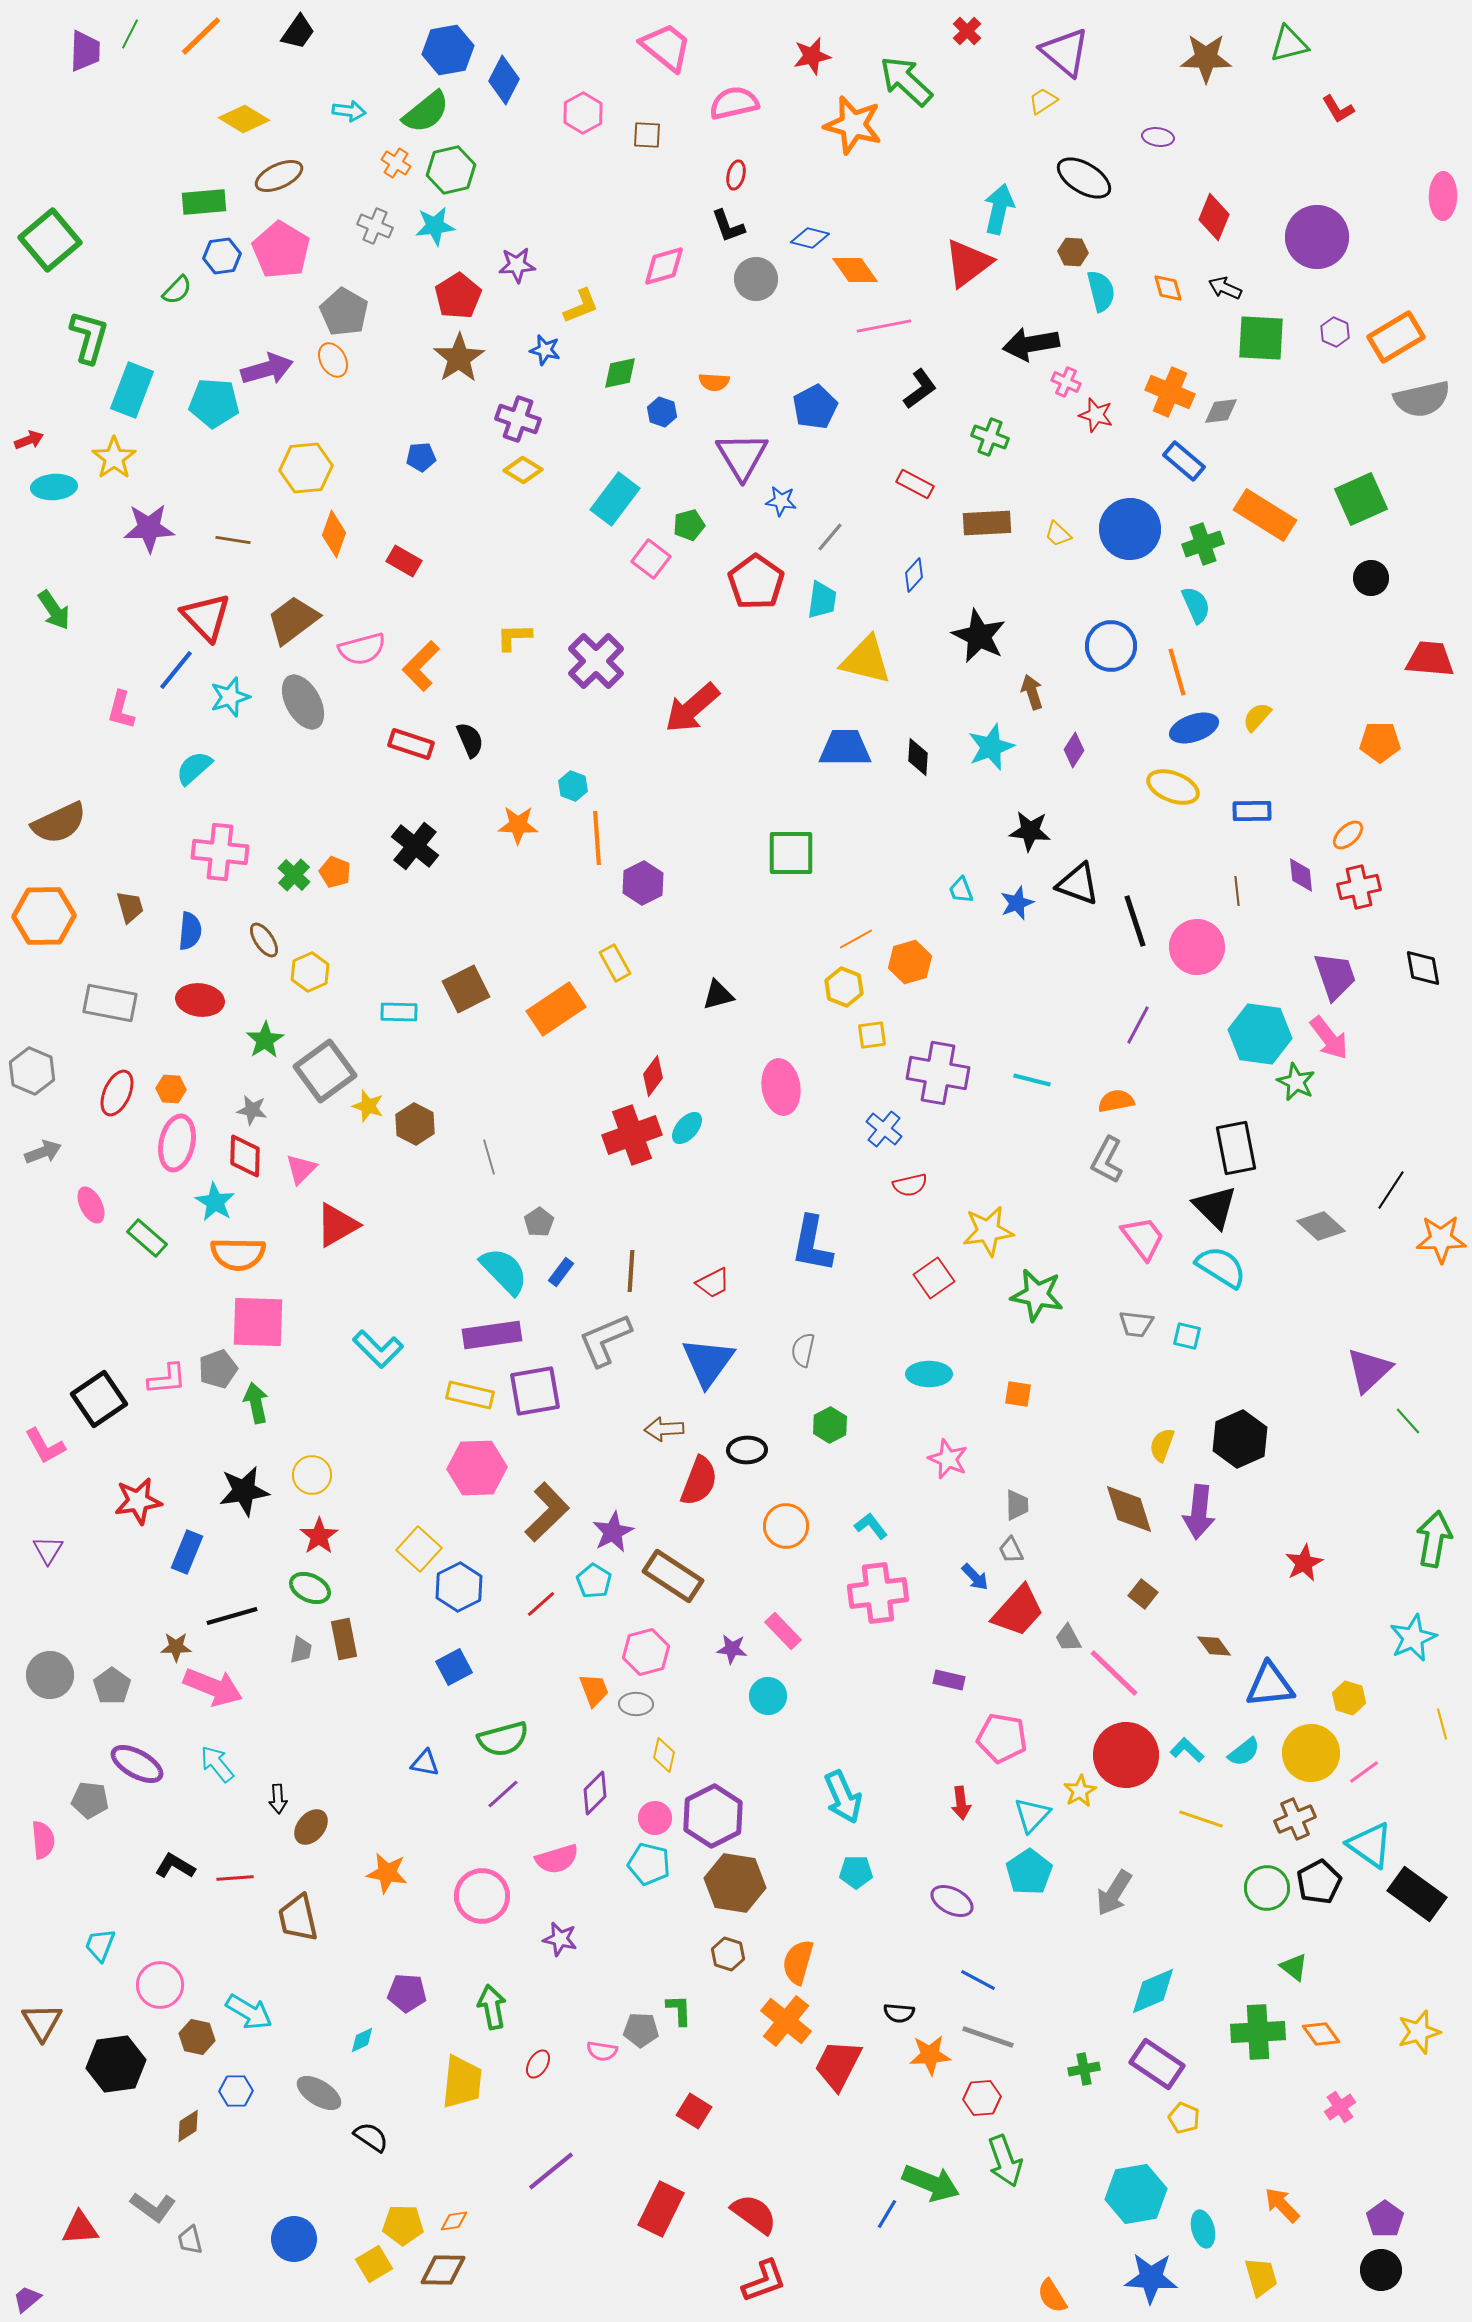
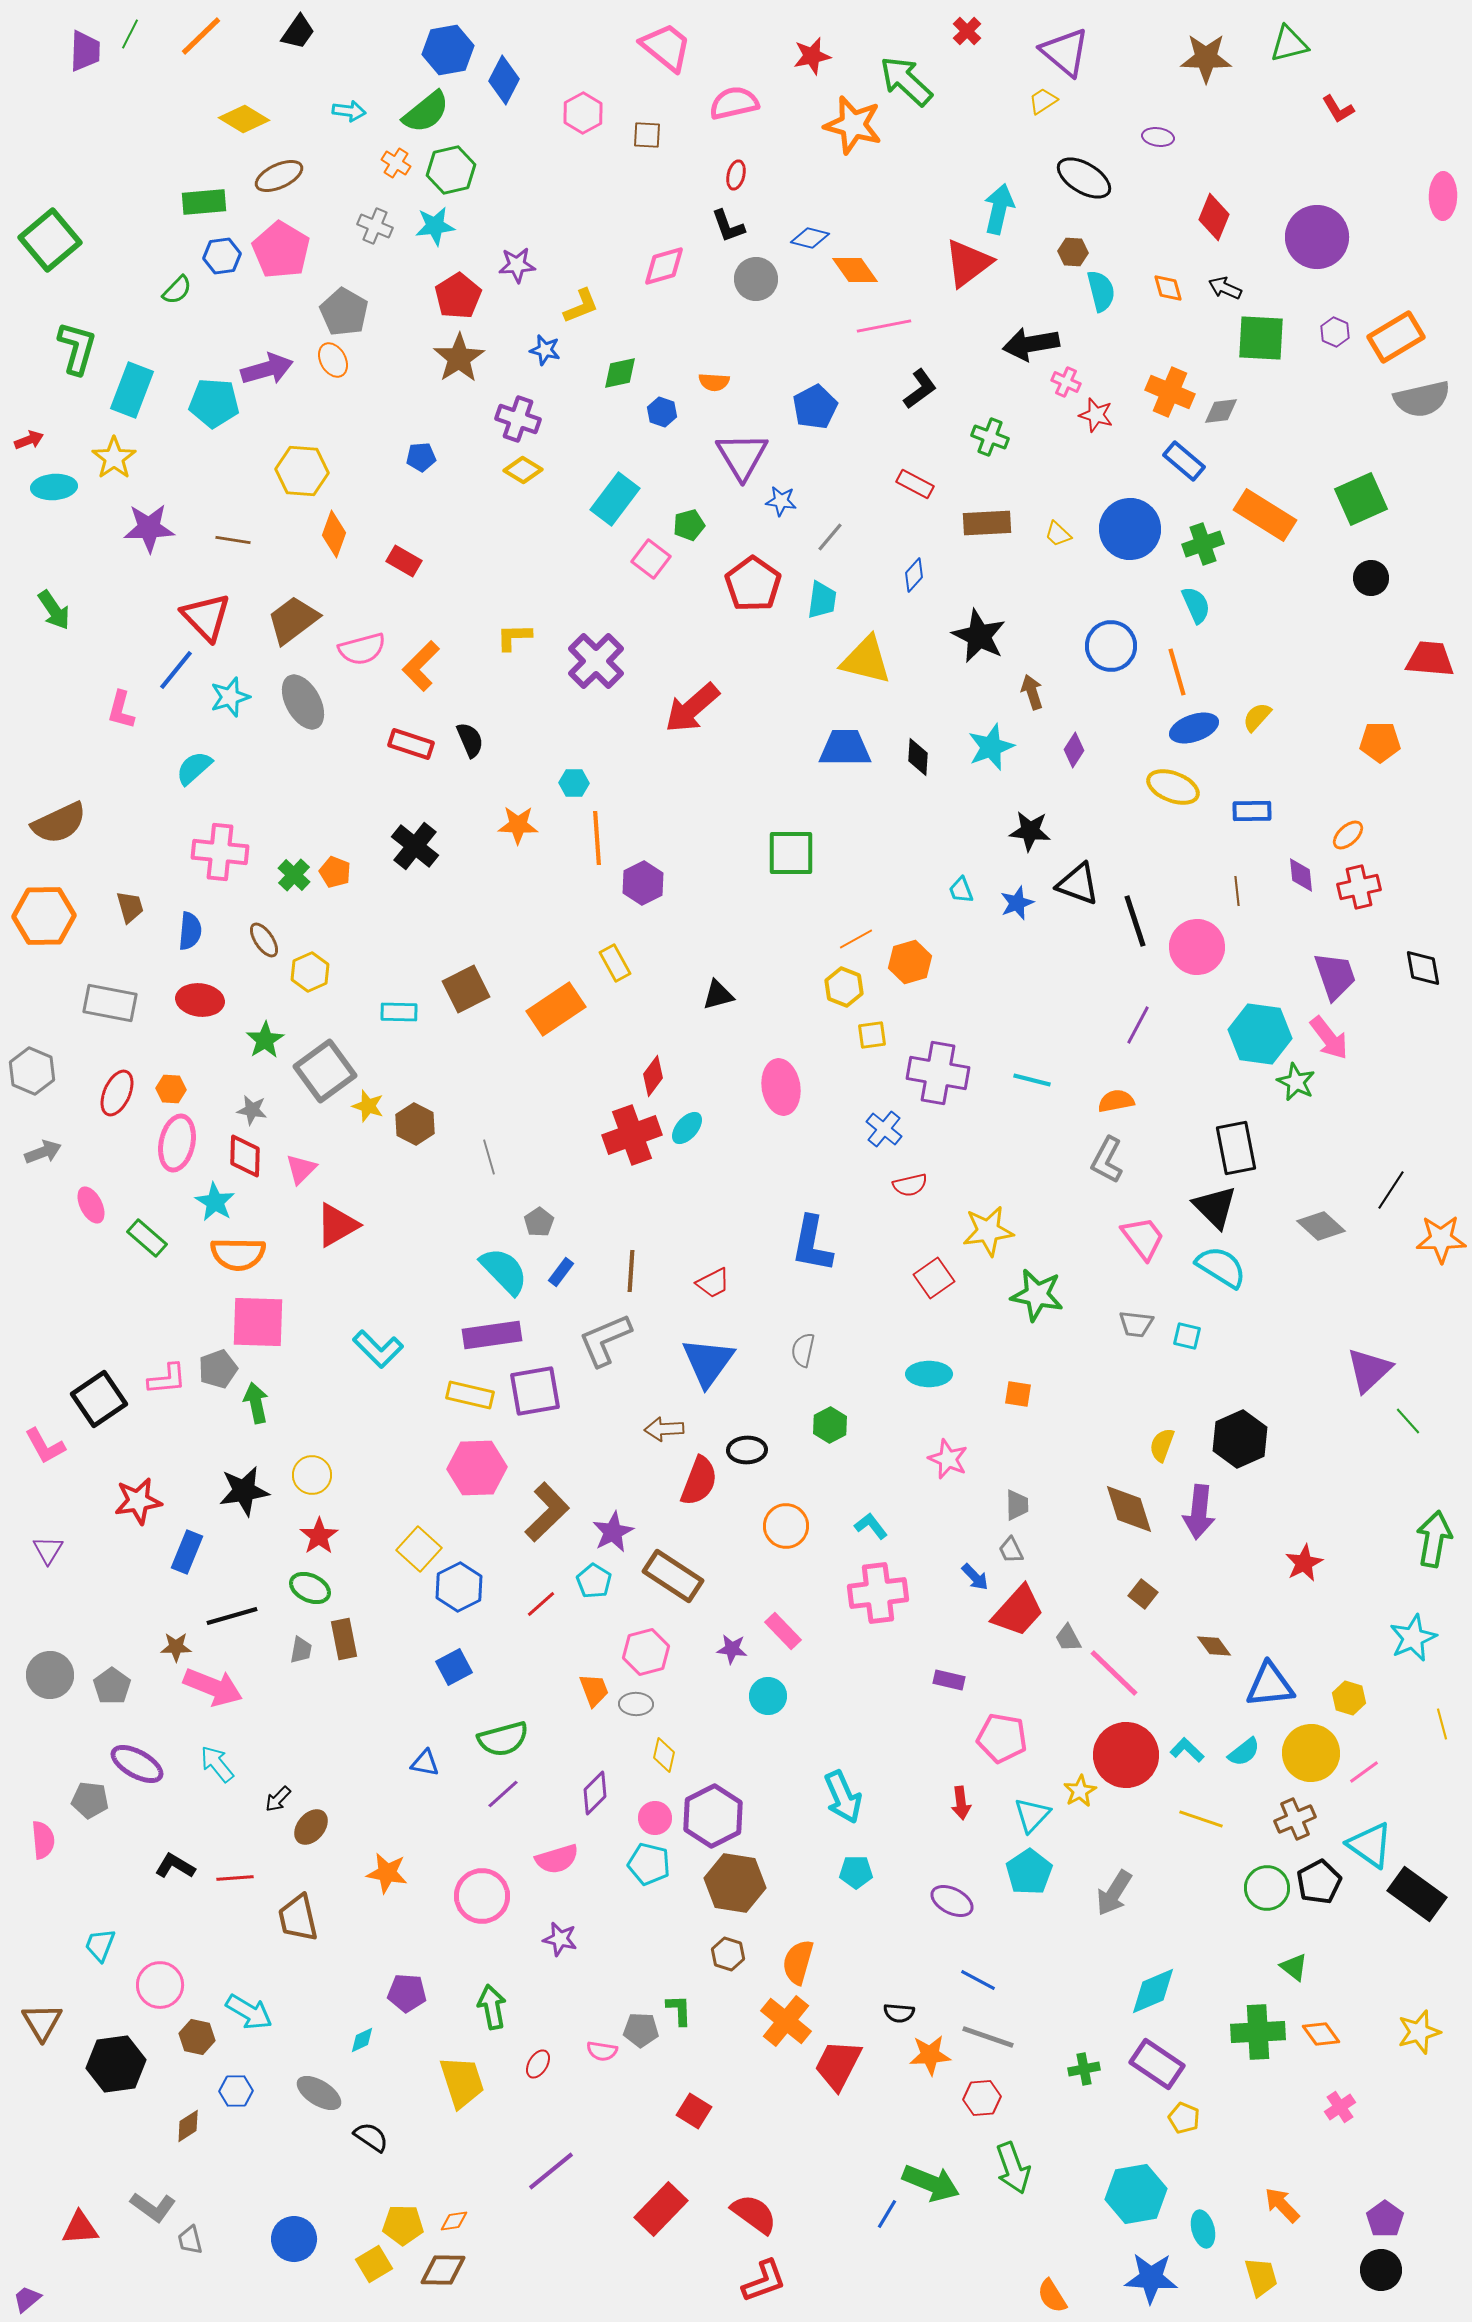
green L-shape at (89, 337): moved 12 px left, 11 px down
yellow hexagon at (306, 468): moved 4 px left, 3 px down; rotated 9 degrees clockwise
red pentagon at (756, 582): moved 3 px left, 2 px down
cyan hexagon at (573, 786): moved 1 px right, 3 px up; rotated 20 degrees counterclockwise
black arrow at (278, 1799): rotated 48 degrees clockwise
yellow trapezoid at (462, 2082): rotated 24 degrees counterclockwise
green arrow at (1005, 2161): moved 8 px right, 7 px down
red rectangle at (661, 2209): rotated 18 degrees clockwise
